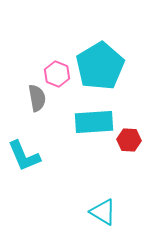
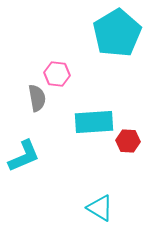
cyan pentagon: moved 17 px right, 33 px up
pink hexagon: rotated 15 degrees counterclockwise
red hexagon: moved 1 px left, 1 px down
cyan L-shape: rotated 90 degrees counterclockwise
cyan triangle: moved 3 px left, 4 px up
